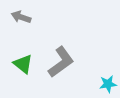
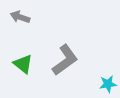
gray arrow: moved 1 px left
gray L-shape: moved 4 px right, 2 px up
